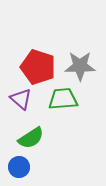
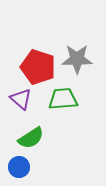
gray star: moved 3 px left, 7 px up
